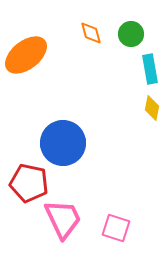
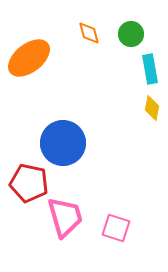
orange diamond: moved 2 px left
orange ellipse: moved 3 px right, 3 px down
pink trapezoid: moved 2 px right, 2 px up; rotated 9 degrees clockwise
